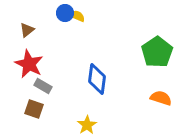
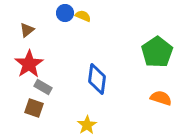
yellow semicircle: moved 6 px right
red star: rotated 12 degrees clockwise
gray rectangle: moved 1 px down
brown square: moved 1 px up
